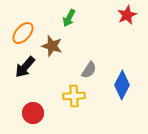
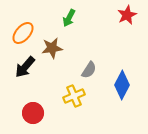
brown star: moved 2 px down; rotated 25 degrees counterclockwise
yellow cross: rotated 20 degrees counterclockwise
